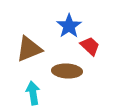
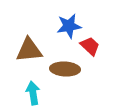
blue star: rotated 25 degrees clockwise
brown triangle: moved 1 px down; rotated 16 degrees clockwise
brown ellipse: moved 2 px left, 2 px up
